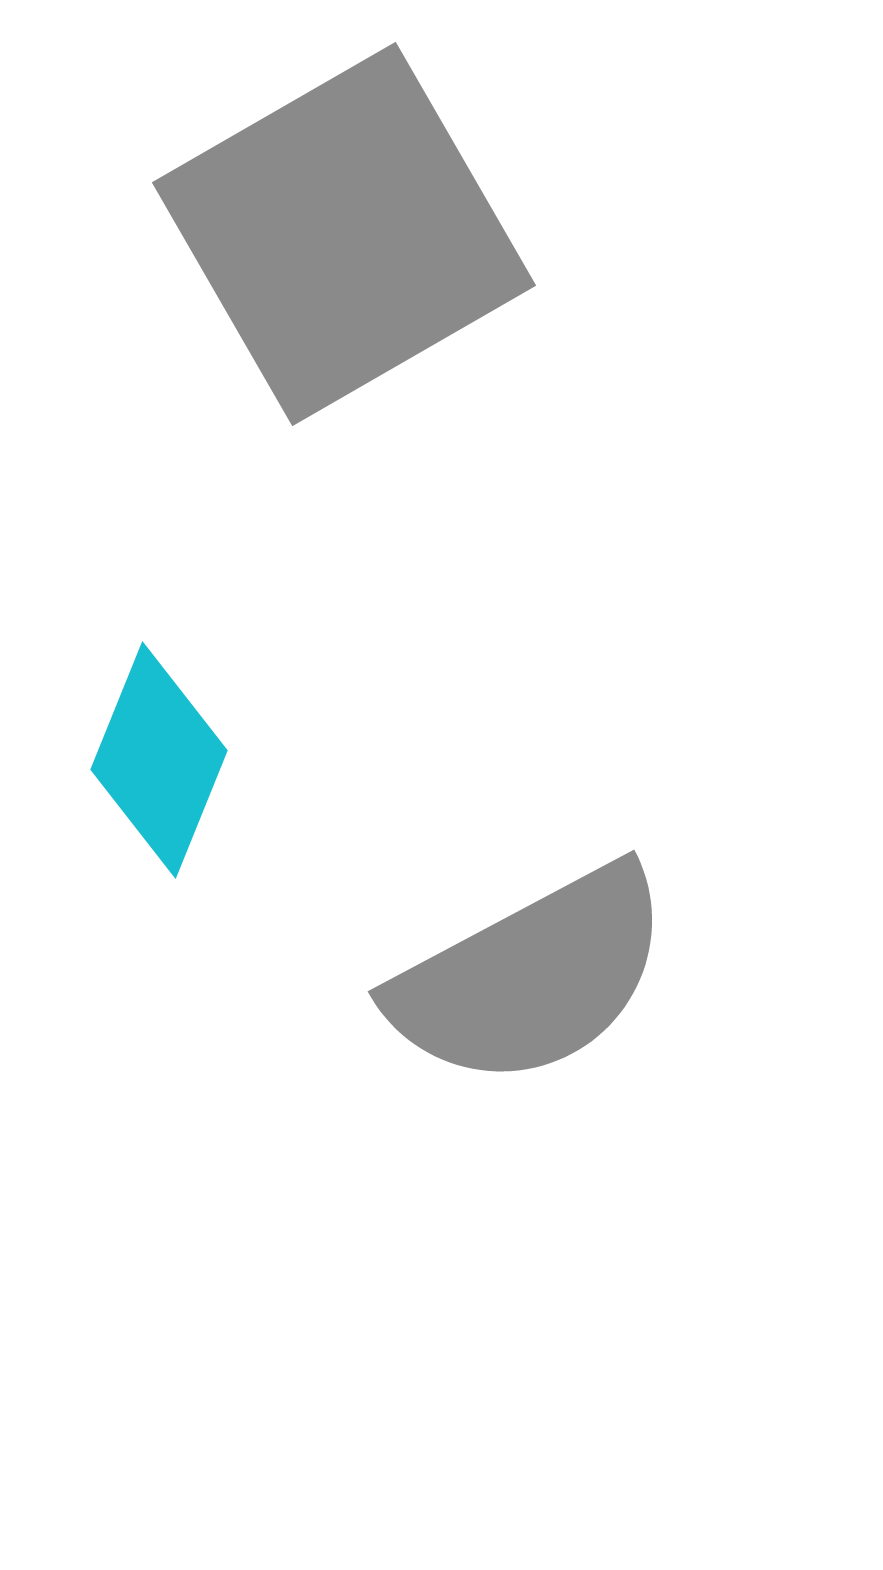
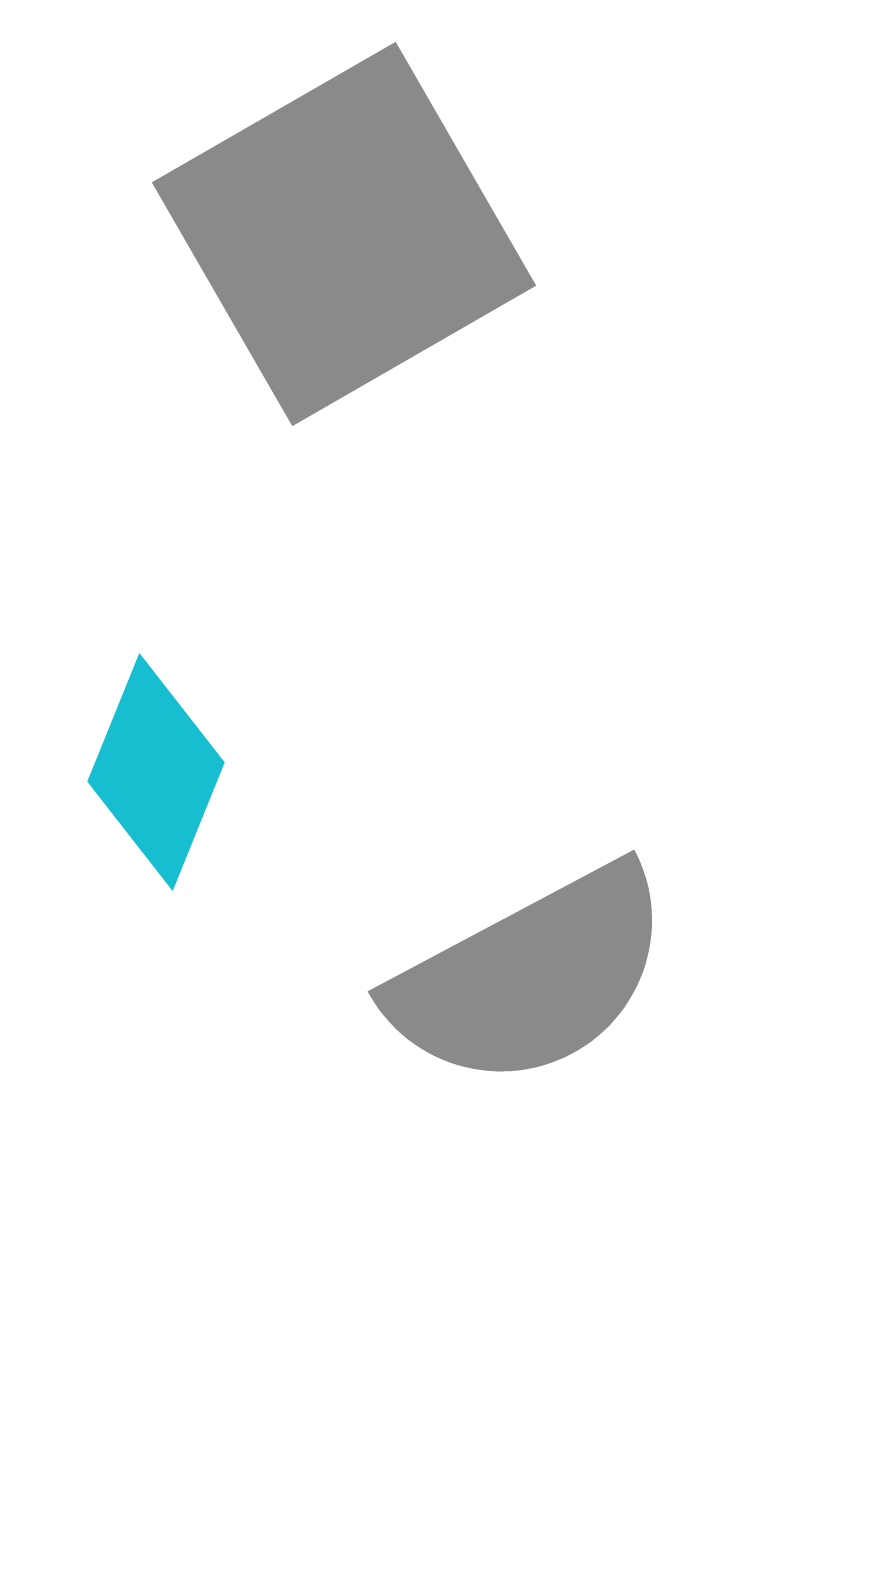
cyan diamond: moved 3 px left, 12 px down
